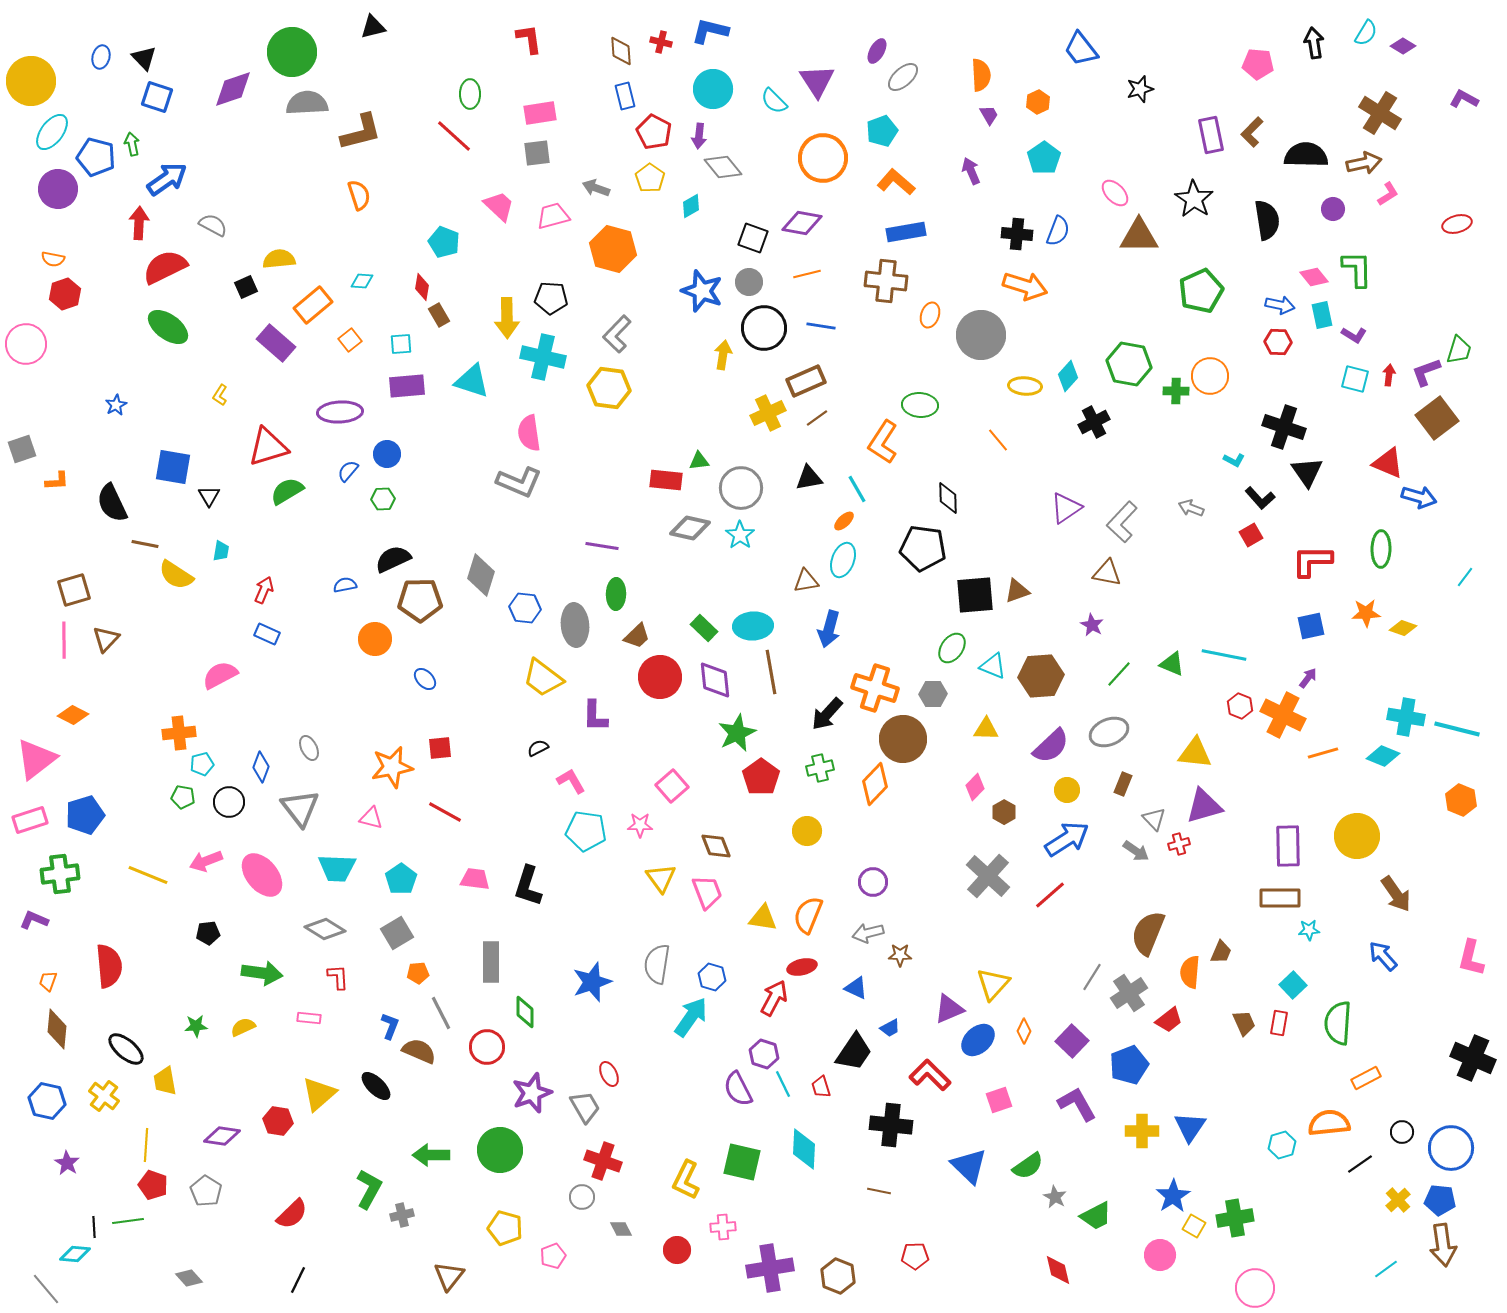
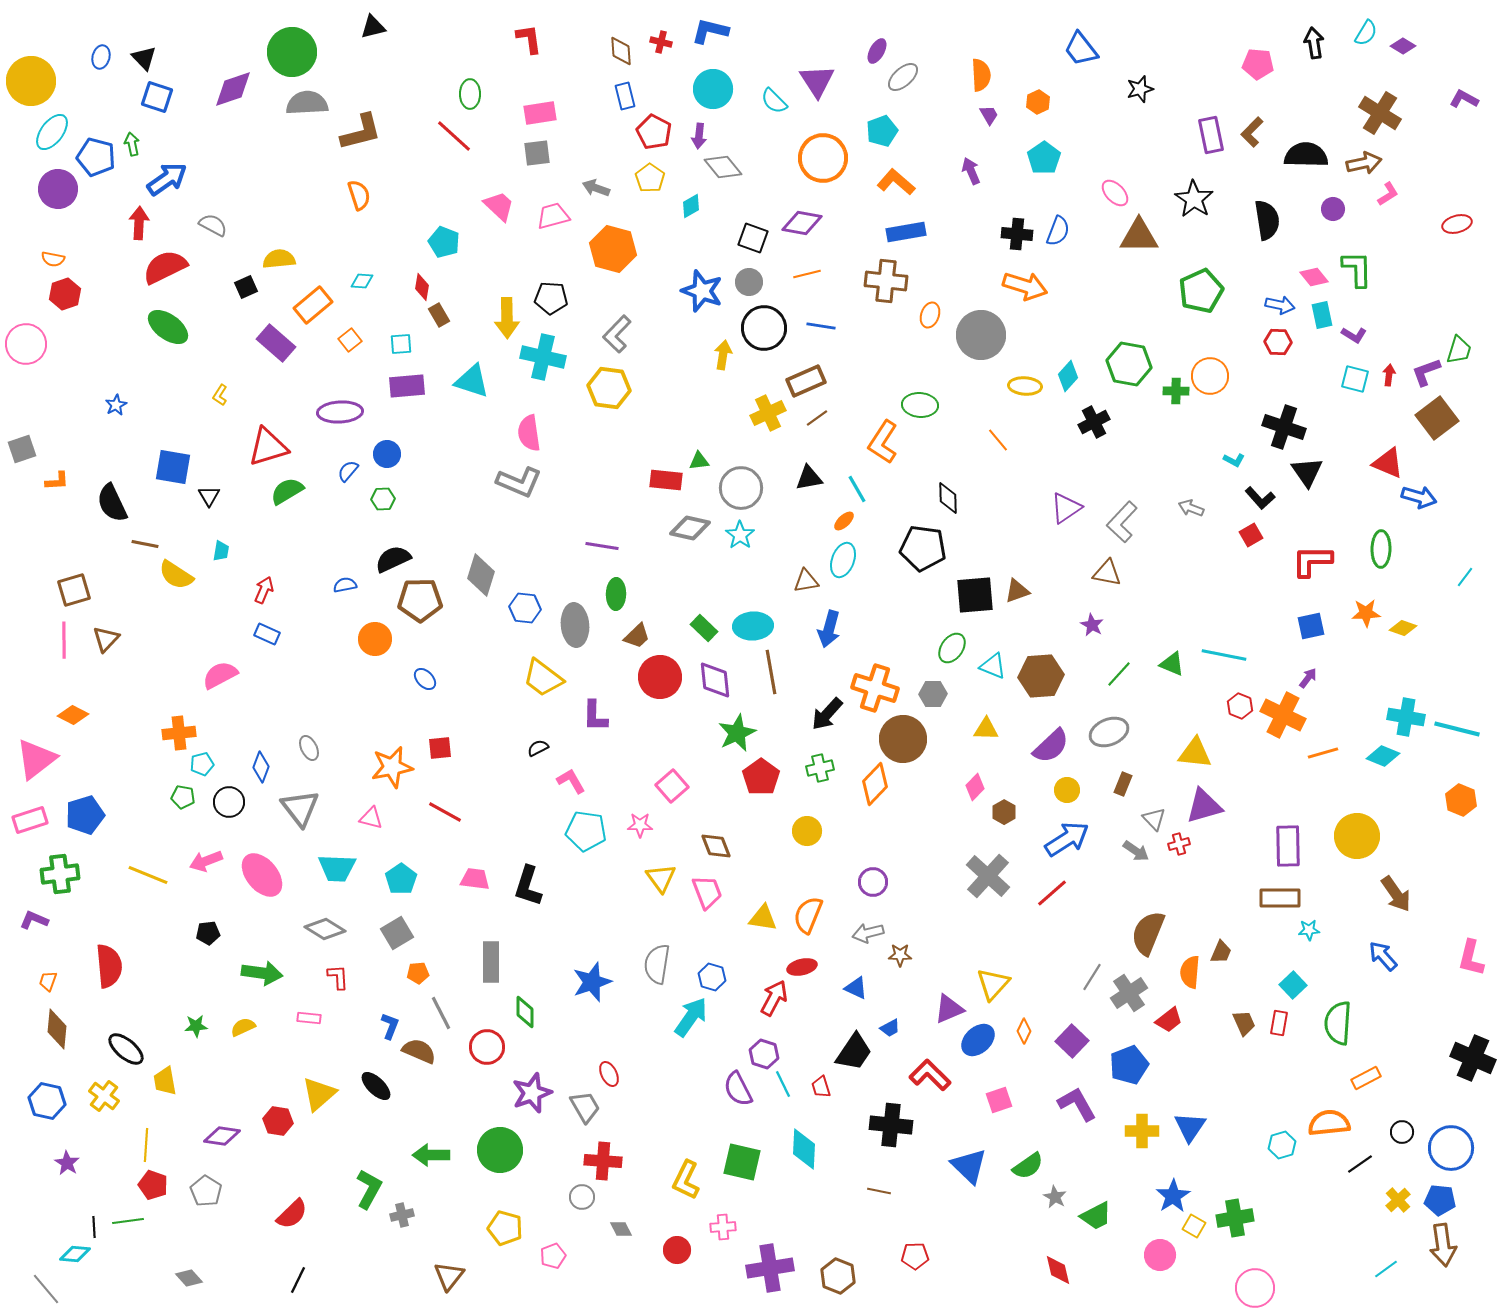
red line at (1050, 895): moved 2 px right, 2 px up
red cross at (603, 1161): rotated 15 degrees counterclockwise
